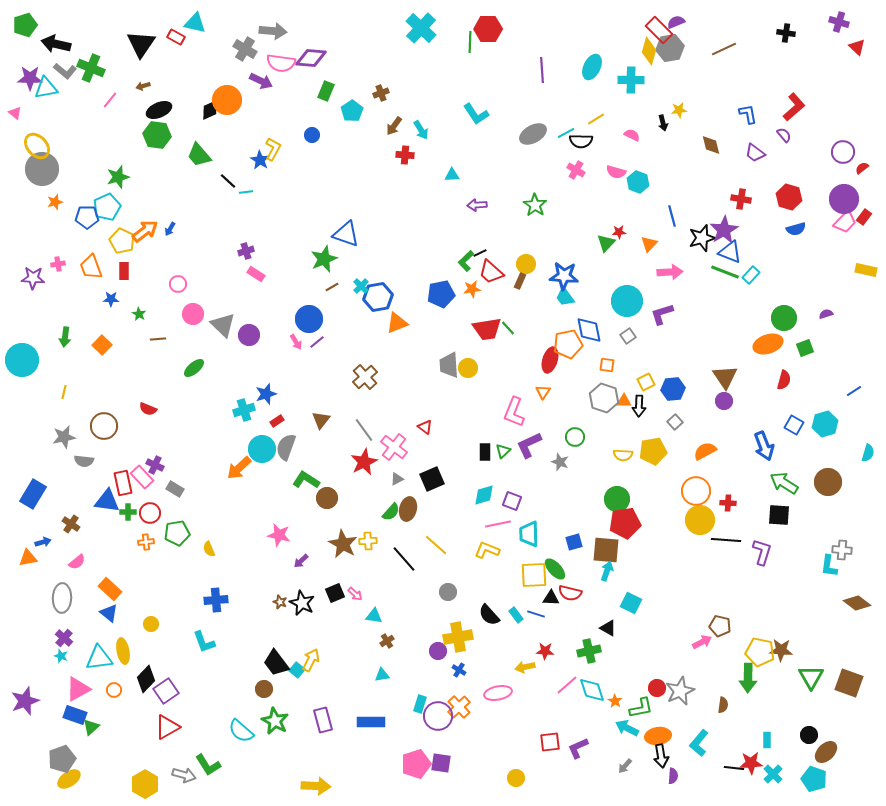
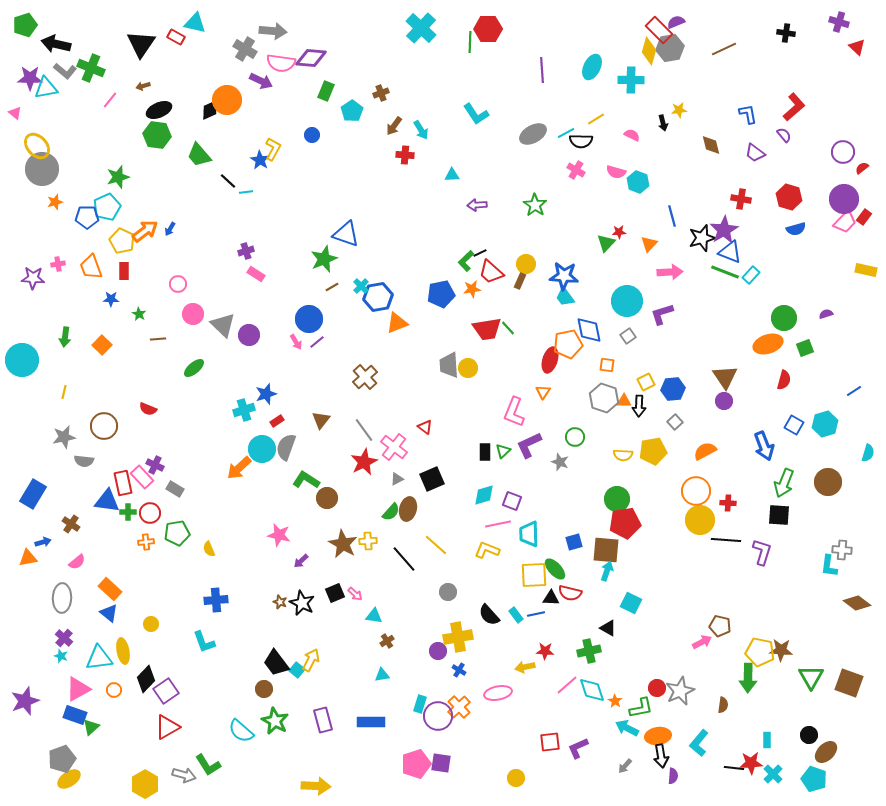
green arrow at (784, 483): rotated 100 degrees counterclockwise
blue line at (536, 614): rotated 30 degrees counterclockwise
